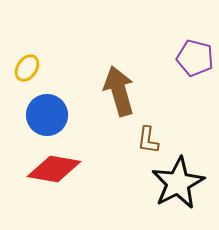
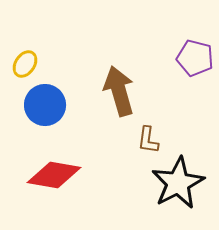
yellow ellipse: moved 2 px left, 4 px up
blue circle: moved 2 px left, 10 px up
red diamond: moved 6 px down
